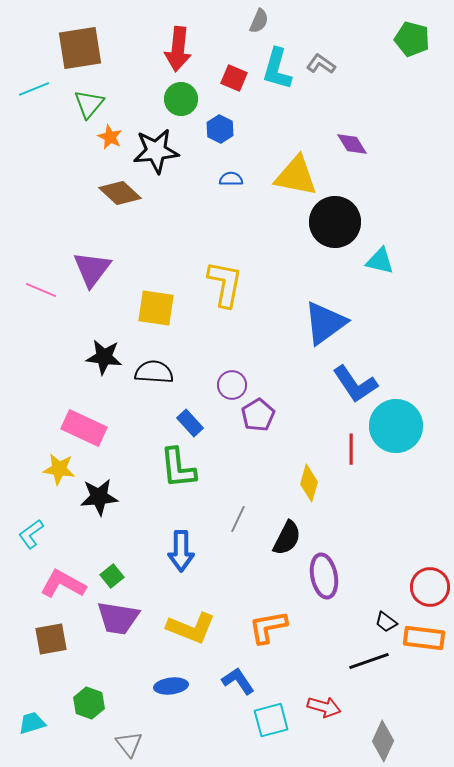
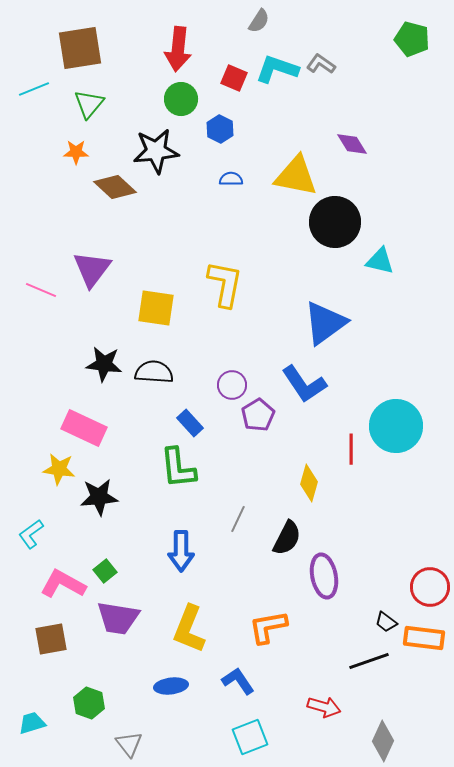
gray semicircle at (259, 21): rotated 10 degrees clockwise
cyan L-shape at (277, 69): rotated 93 degrees clockwise
orange star at (110, 137): moved 34 px left, 15 px down; rotated 25 degrees counterclockwise
brown diamond at (120, 193): moved 5 px left, 6 px up
black star at (104, 357): moved 7 px down
blue L-shape at (355, 384): moved 51 px left
green square at (112, 576): moved 7 px left, 5 px up
yellow L-shape at (191, 628): moved 2 px left, 1 px down; rotated 90 degrees clockwise
cyan square at (271, 720): moved 21 px left, 17 px down; rotated 6 degrees counterclockwise
